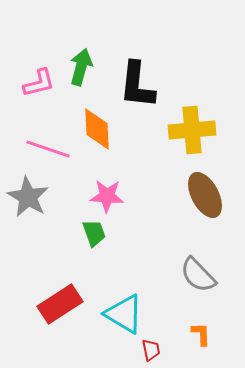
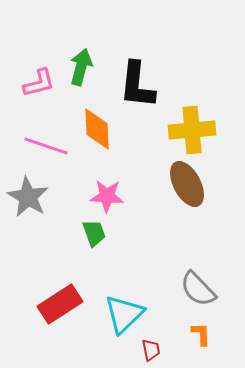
pink line: moved 2 px left, 3 px up
brown ellipse: moved 18 px left, 11 px up
gray semicircle: moved 14 px down
cyan triangle: rotated 45 degrees clockwise
